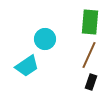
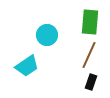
cyan circle: moved 2 px right, 4 px up
